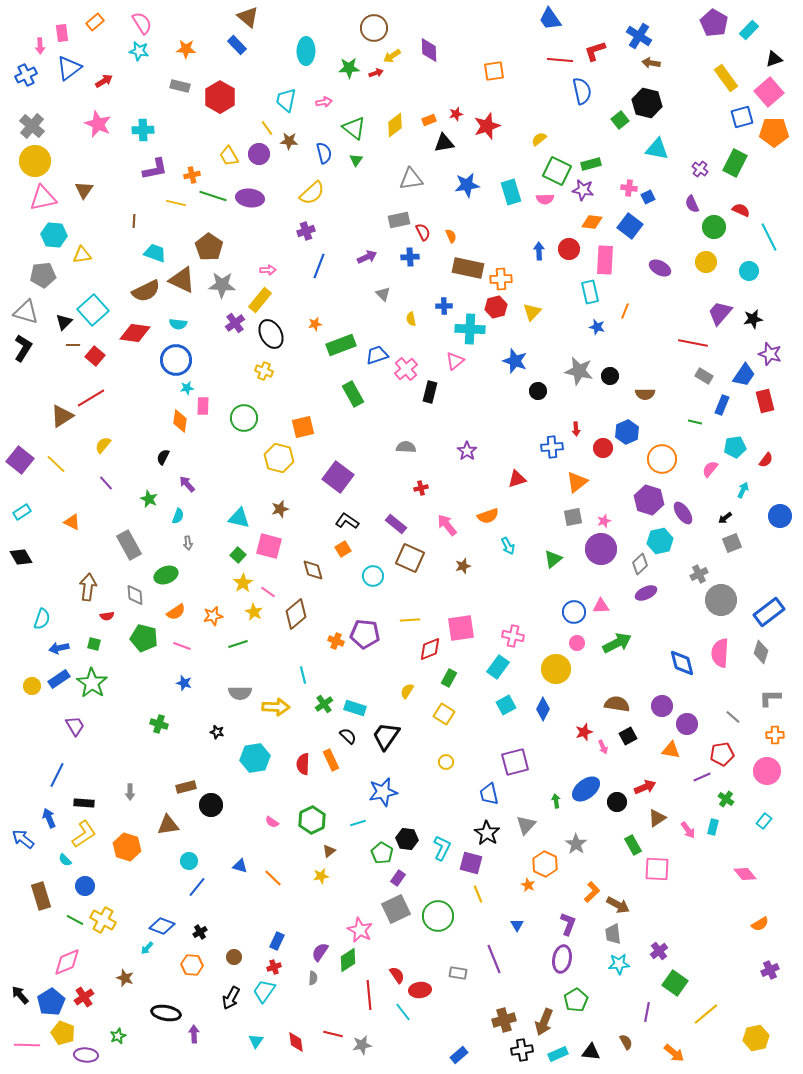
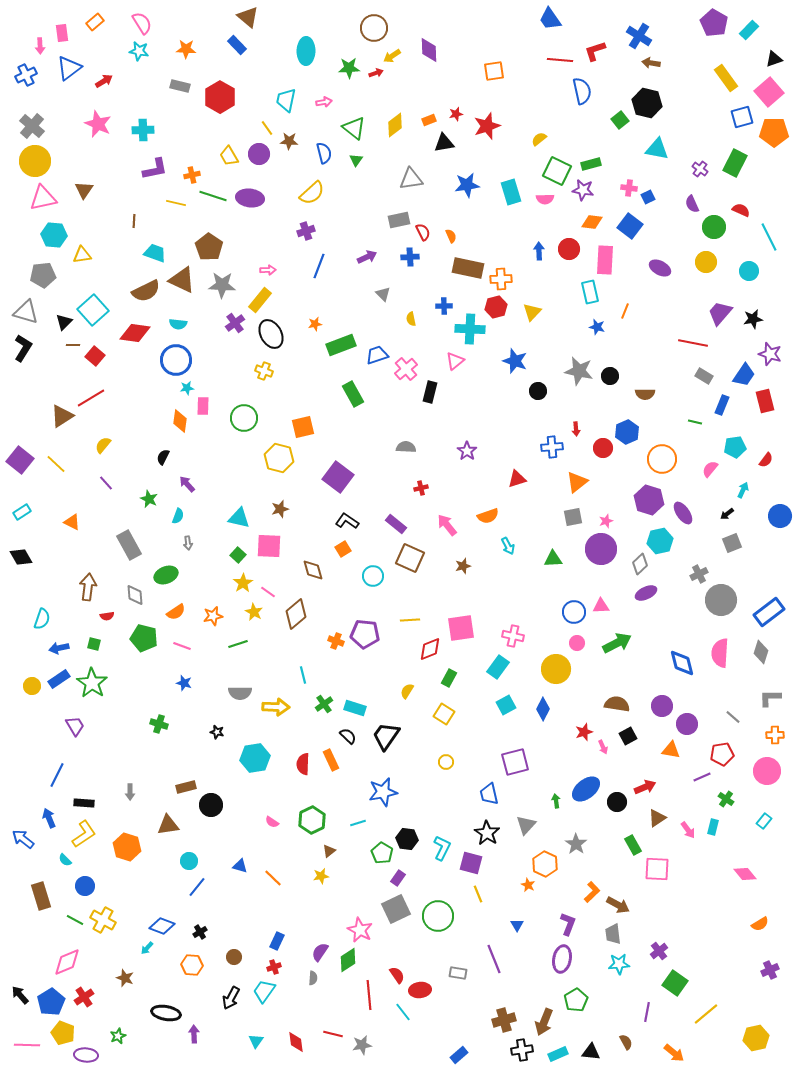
black arrow at (725, 518): moved 2 px right, 4 px up
pink star at (604, 521): moved 2 px right
pink square at (269, 546): rotated 12 degrees counterclockwise
green triangle at (553, 559): rotated 36 degrees clockwise
